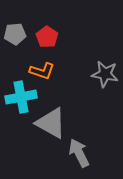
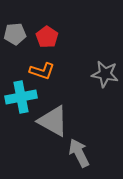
gray triangle: moved 2 px right, 2 px up
